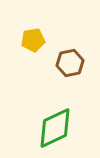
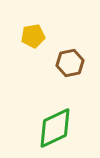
yellow pentagon: moved 4 px up
